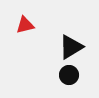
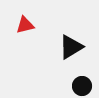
black circle: moved 13 px right, 11 px down
